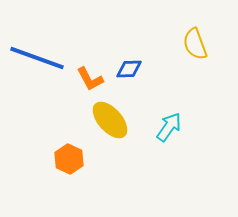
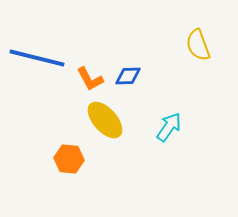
yellow semicircle: moved 3 px right, 1 px down
blue line: rotated 6 degrees counterclockwise
blue diamond: moved 1 px left, 7 px down
yellow ellipse: moved 5 px left
orange hexagon: rotated 20 degrees counterclockwise
